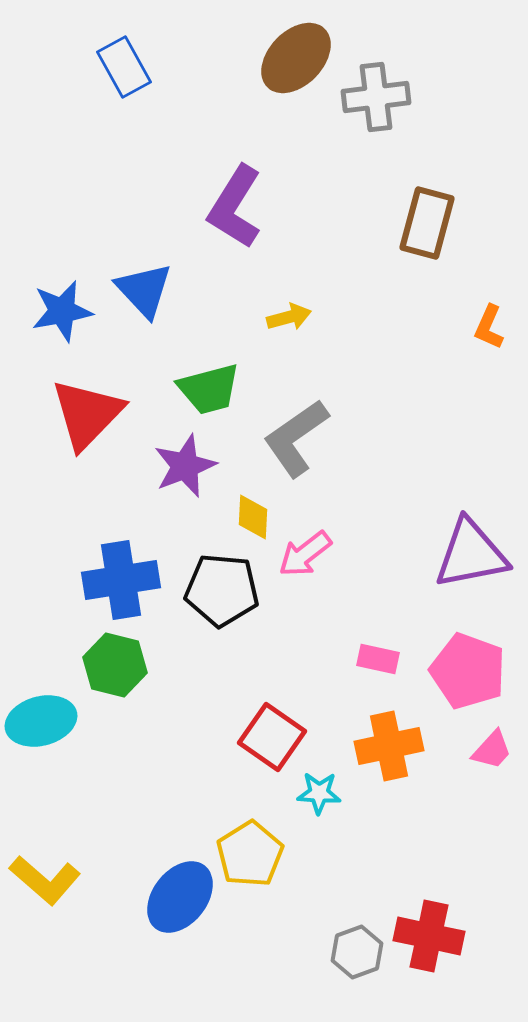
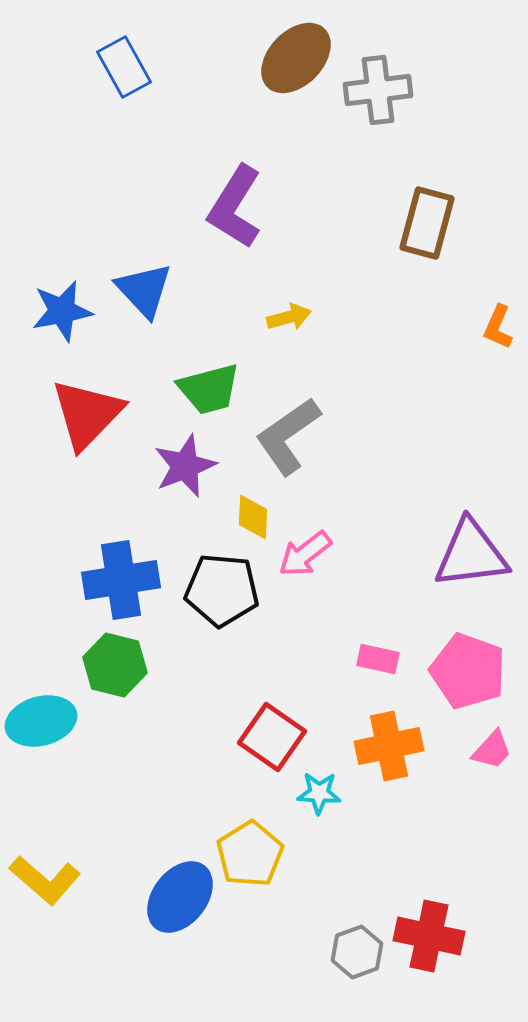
gray cross: moved 2 px right, 7 px up
orange L-shape: moved 9 px right
gray L-shape: moved 8 px left, 2 px up
purple triangle: rotated 4 degrees clockwise
